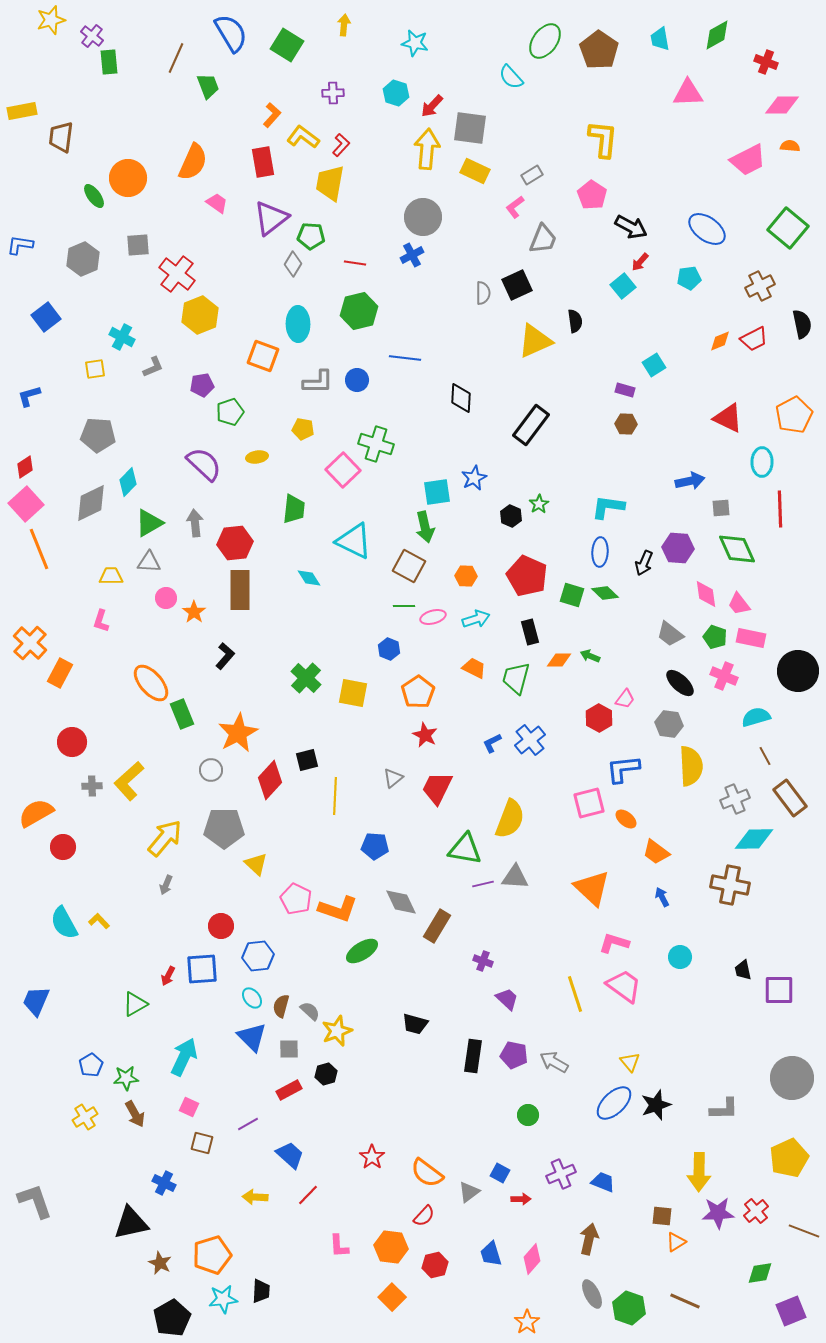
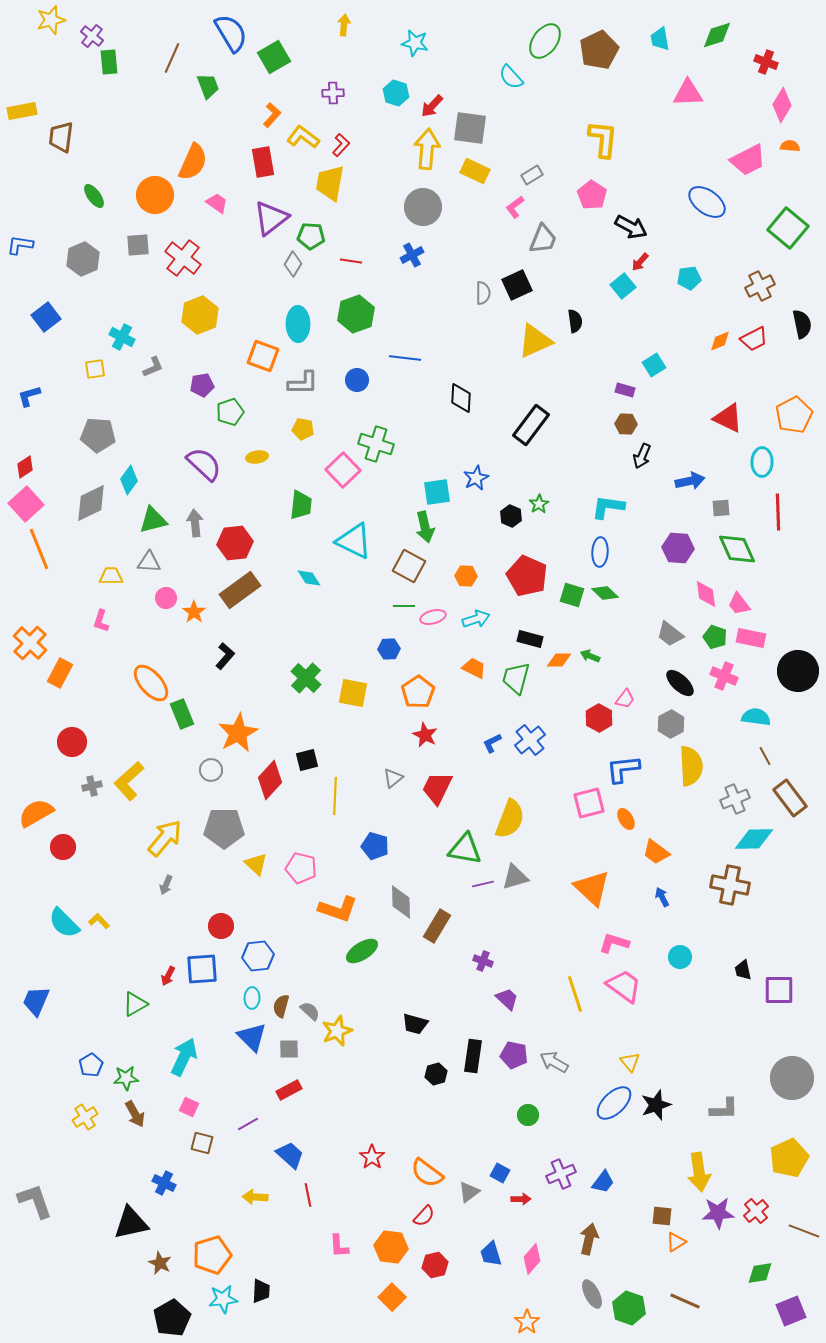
green diamond at (717, 35): rotated 12 degrees clockwise
green square at (287, 45): moved 13 px left, 12 px down; rotated 28 degrees clockwise
brown pentagon at (599, 50): rotated 12 degrees clockwise
brown line at (176, 58): moved 4 px left
pink diamond at (782, 105): rotated 60 degrees counterclockwise
orange circle at (128, 178): moved 27 px right, 17 px down
gray circle at (423, 217): moved 10 px up
blue ellipse at (707, 229): moved 27 px up
red line at (355, 263): moved 4 px left, 2 px up
red cross at (177, 274): moved 6 px right, 16 px up
green hexagon at (359, 311): moved 3 px left, 3 px down; rotated 6 degrees counterclockwise
gray L-shape at (318, 382): moved 15 px left, 1 px down
blue star at (474, 478): moved 2 px right
cyan diamond at (128, 482): moved 1 px right, 2 px up; rotated 8 degrees counterclockwise
green trapezoid at (294, 509): moved 7 px right, 4 px up
red line at (780, 509): moved 2 px left, 3 px down
green triangle at (149, 523): moved 4 px right, 3 px up; rotated 16 degrees clockwise
black arrow at (644, 563): moved 2 px left, 107 px up
brown rectangle at (240, 590): rotated 54 degrees clockwise
black rectangle at (530, 632): moved 7 px down; rotated 60 degrees counterclockwise
blue hexagon at (389, 649): rotated 25 degrees counterclockwise
cyan semicircle at (756, 717): rotated 24 degrees clockwise
gray hexagon at (669, 724): moved 2 px right; rotated 24 degrees clockwise
gray cross at (92, 786): rotated 12 degrees counterclockwise
orange ellipse at (626, 819): rotated 20 degrees clockwise
blue pentagon at (375, 846): rotated 12 degrees clockwise
gray triangle at (515, 877): rotated 20 degrees counterclockwise
pink pentagon at (296, 899): moved 5 px right, 31 px up; rotated 12 degrees counterclockwise
gray diamond at (401, 902): rotated 24 degrees clockwise
cyan semicircle at (64, 923): rotated 16 degrees counterclockwise
cyan ellipse at (252, 998): rotated 40 degrees clockwise
black hexagon at (326, 1074): moved 110 px right
yellow arrow at (699, 1172): rotated 9 degrees counterclockwise
blue trapezoid at (603, 1182): rotated 105 degrees clockwise
red line at (308, 1195): rotated 55 degrees counterclockwise
